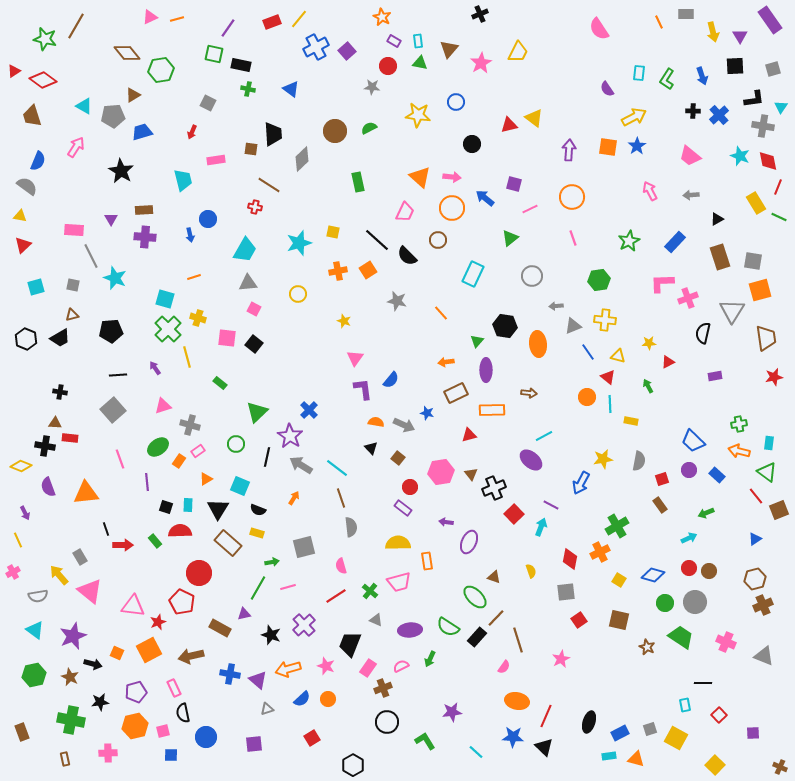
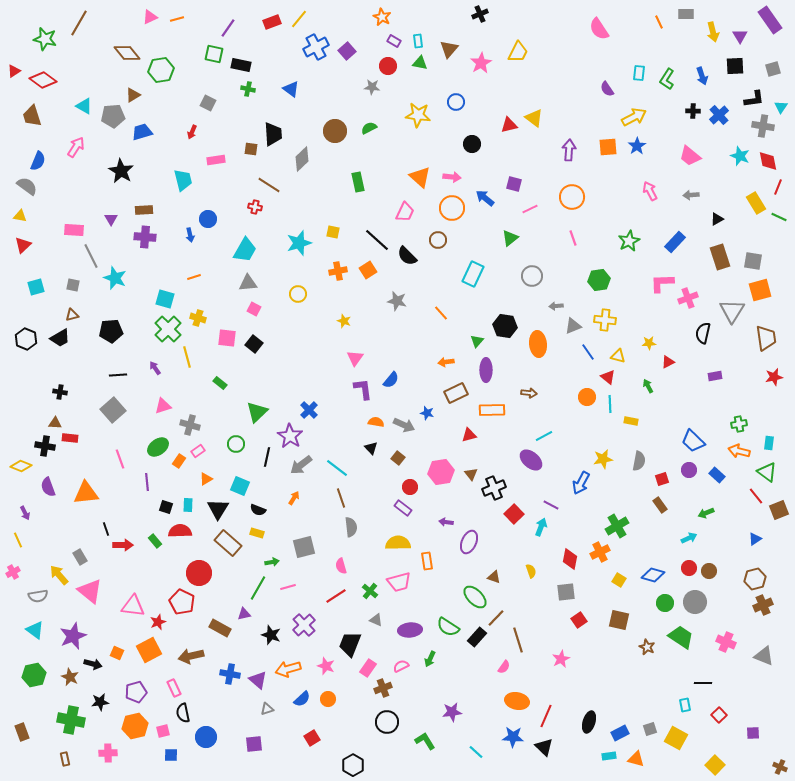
brown line at (76, 26): moved 3 px right, 3 px up
orange square at (608, 147): rotated 12 degrees counterclockwise
gray arrow at (301, 465): rotated 70 degrees counterclockwise
